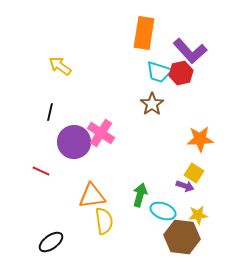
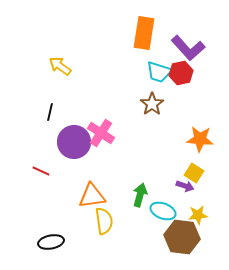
purple L-shape: moved 2 px left, 3 px up
orange star: rotated 8 degrees clockwise
black ellipse: rotated 25 degrees clockwise
